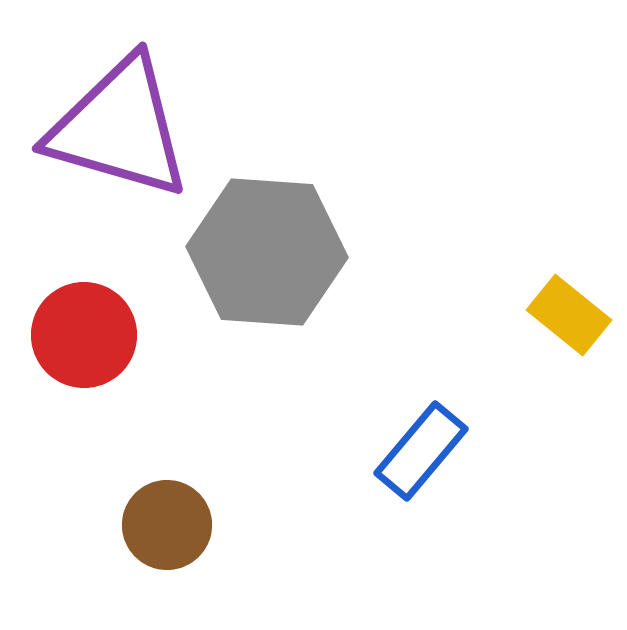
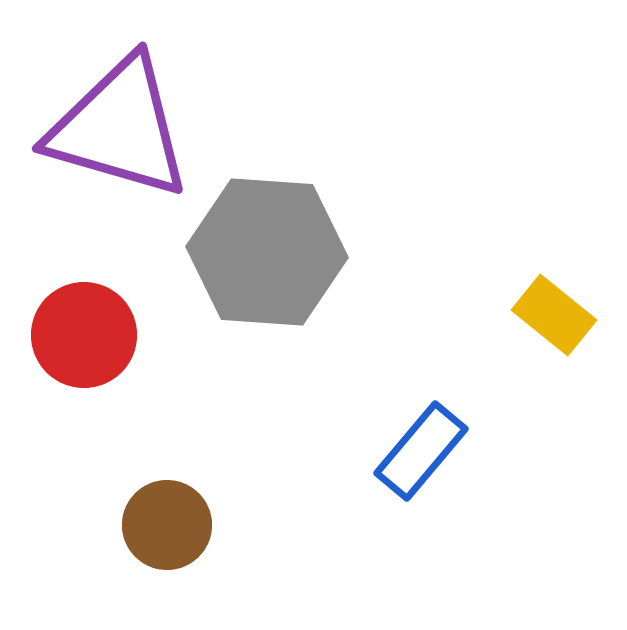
yellow rectangle: moved 15 px left
